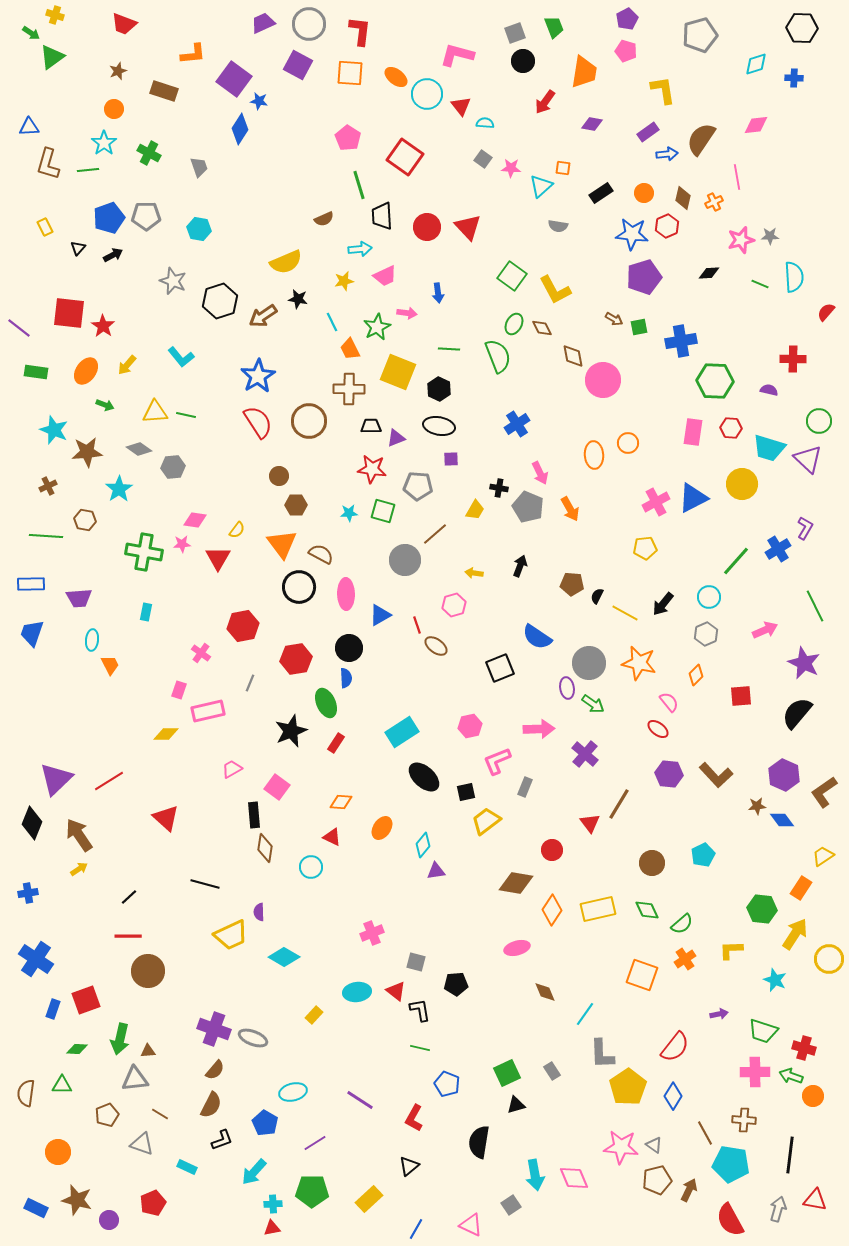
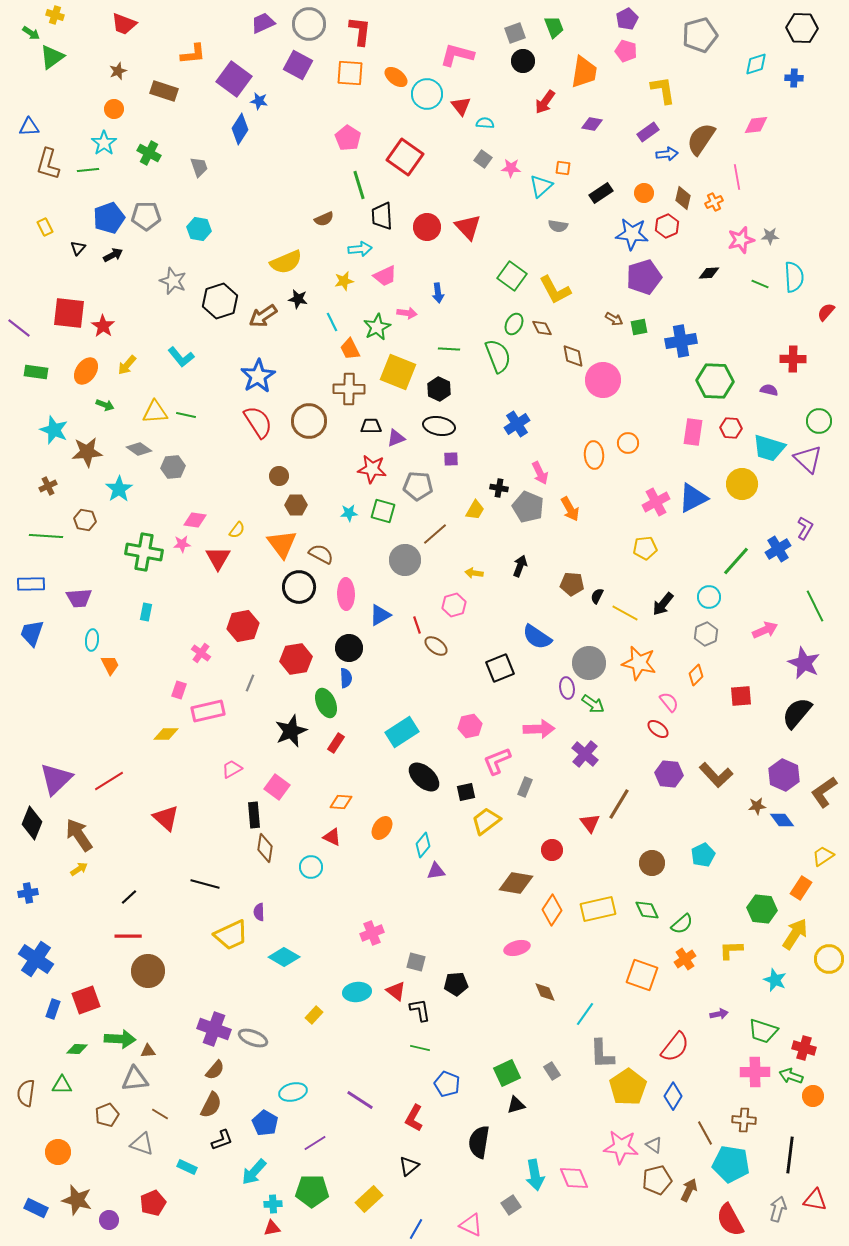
green arrow at (120, 1039): rotated 100 degrees counterclockwise
